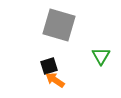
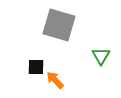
black square: moved 13 px left, 1 px down; rotated 18 degrees clockwise
orange arrow: rotated 12 degrees clockwise
